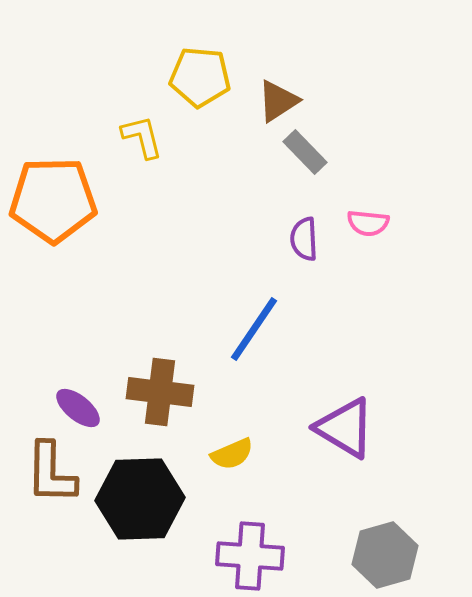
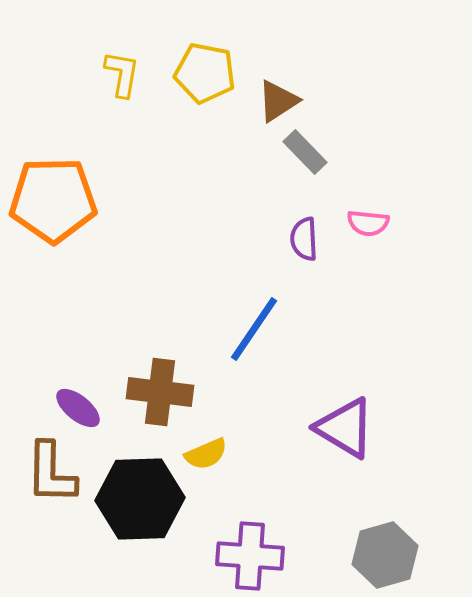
yellow pentagon: moved 5 px right, 4 px up; rotated 6 degrees clockwise
yellow L-shape: moved 20 px left, 63 px up; rotated 24 degrees clockwise
yellow semicircle: moved 26 px left
